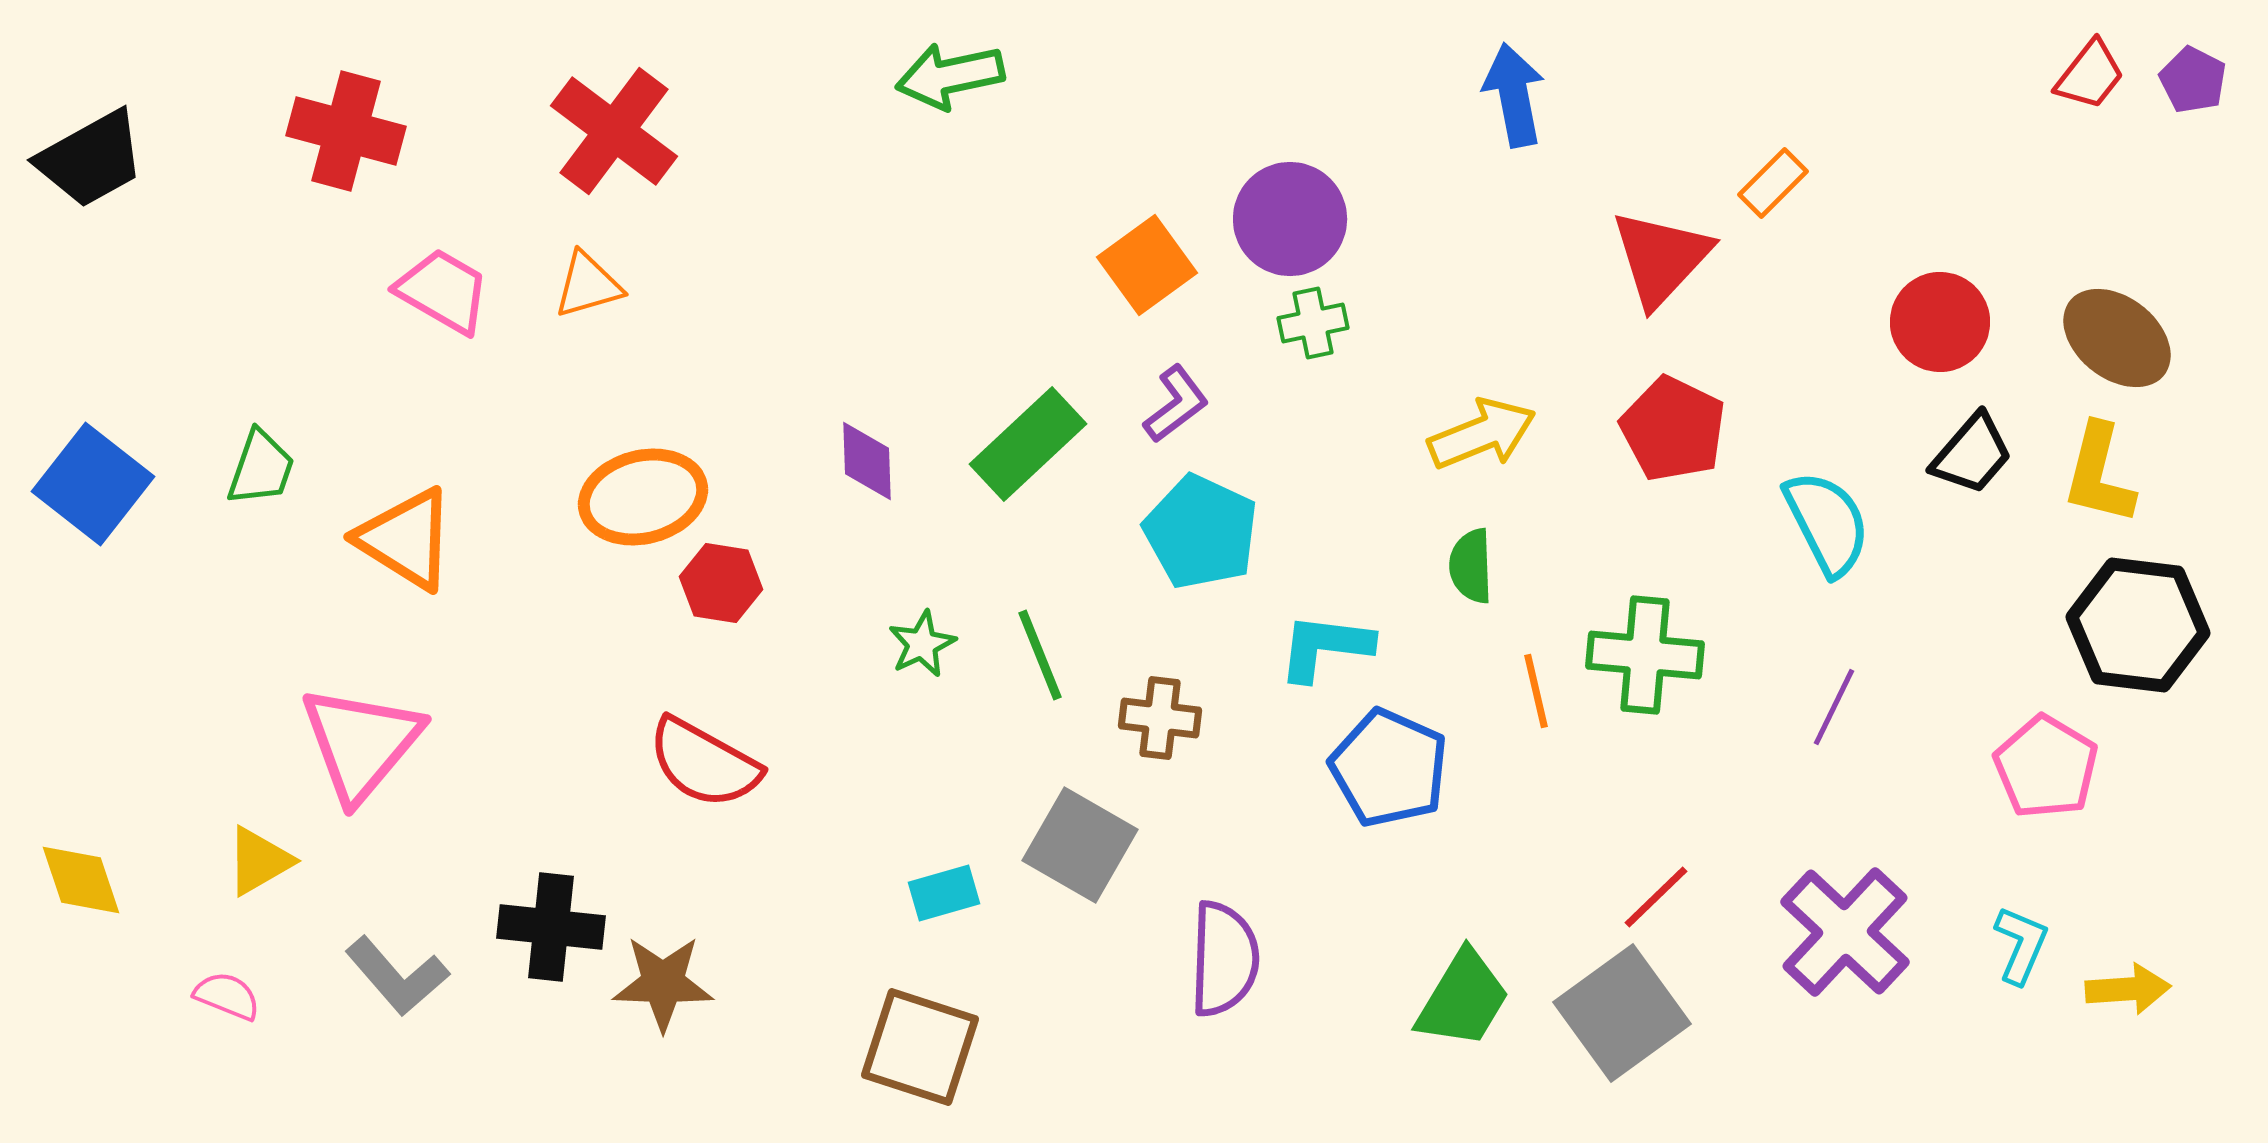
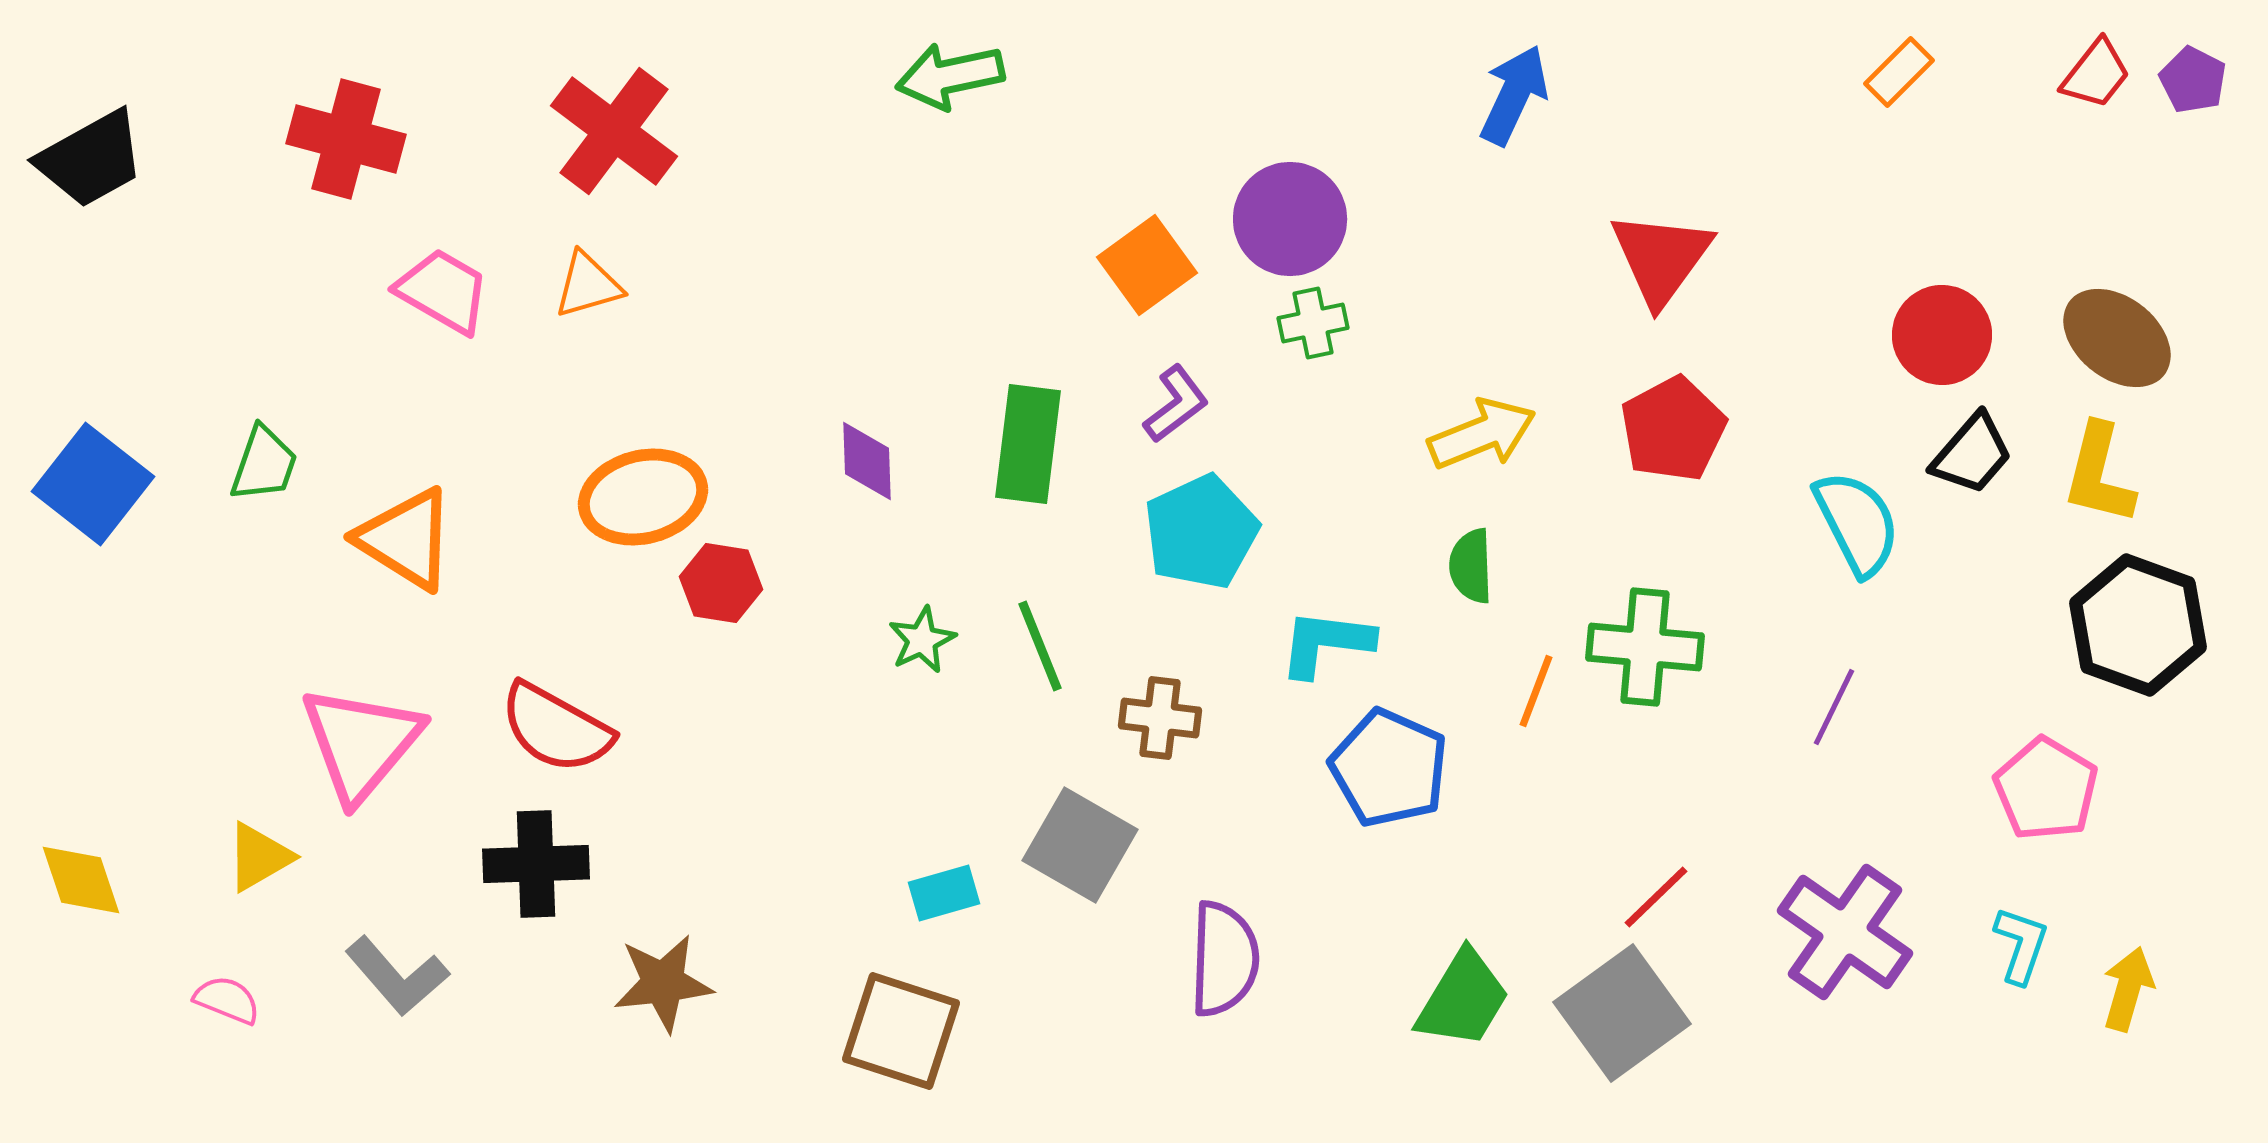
red trapezoid at (2090, 75): moved 6 px right, 1 px up
blue arrow at (1514, 95): rotated 36 degrees clockwise
red cross at (346, 131): moved 8 px down
orange rectangle at (1773, 183): moved 126 px right, 111 px up
red triangle at (1661, 258): rotated 7 degrees counterclockwise
red circle at (1940, 322): moved 2 px right, 13 px down
red pentagon at (1673, 429): rotated 18 degrees clockwise
green rectangle at (1028, 444): rotated 40 degrees counterclockwise
green trapezoid at (261, 468): moved 3 px right, 4 px up
cyan semicircle at (1827, 523): moved 30 px right
cyan pentagon at (1201, 532): rotated 22 degrees clockwise
black hexagon at (2138, 625): rotated 13 degrees clockwise
green star at (922, 644): moved 4 px up
cyan L-shape at (1325, 647): moved 1 px right, 4 px up
green line at (1040, 655): moved 9 px up
green cross at (1645, 655): moved 8 px up
orange line at (1536, 691): rotated 34 degrees clockwise
red semicircle at (704, 763): moved 148 px left, 35 px up
pink pentagon at (2046, 767): moved 22 px down
yellow triangle at (259, 861): moved 4 px up
black cross at (551, 927): moved 15 px left, 63 px up; rotated 8 degrees counterclockwise
purple cross at (1845, 932): rotated 8 degrees counterclockwise
cyan L-shape at (2021, 945): rotated 4 degrees counterclockwise
brown star at (663, 983): rotated 8 degrees counterclockwise
yellow arrow at (2128, 989): rotated 70 degrees counterclockwise
pink semicircle at (227, 996): moved 4 px down
brown square at (920, 1047): moved 19 px left, 16 px up
